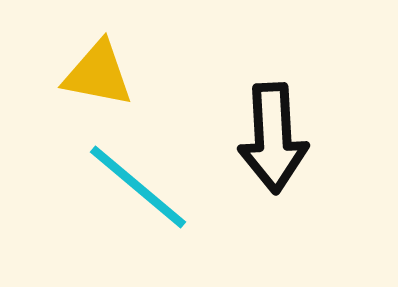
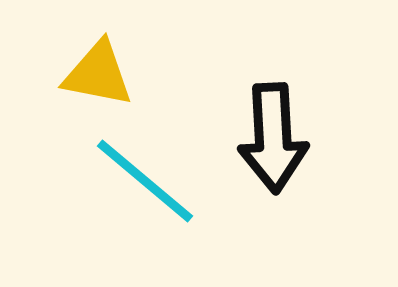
cyan line: moved 7 px right, 6 px up
